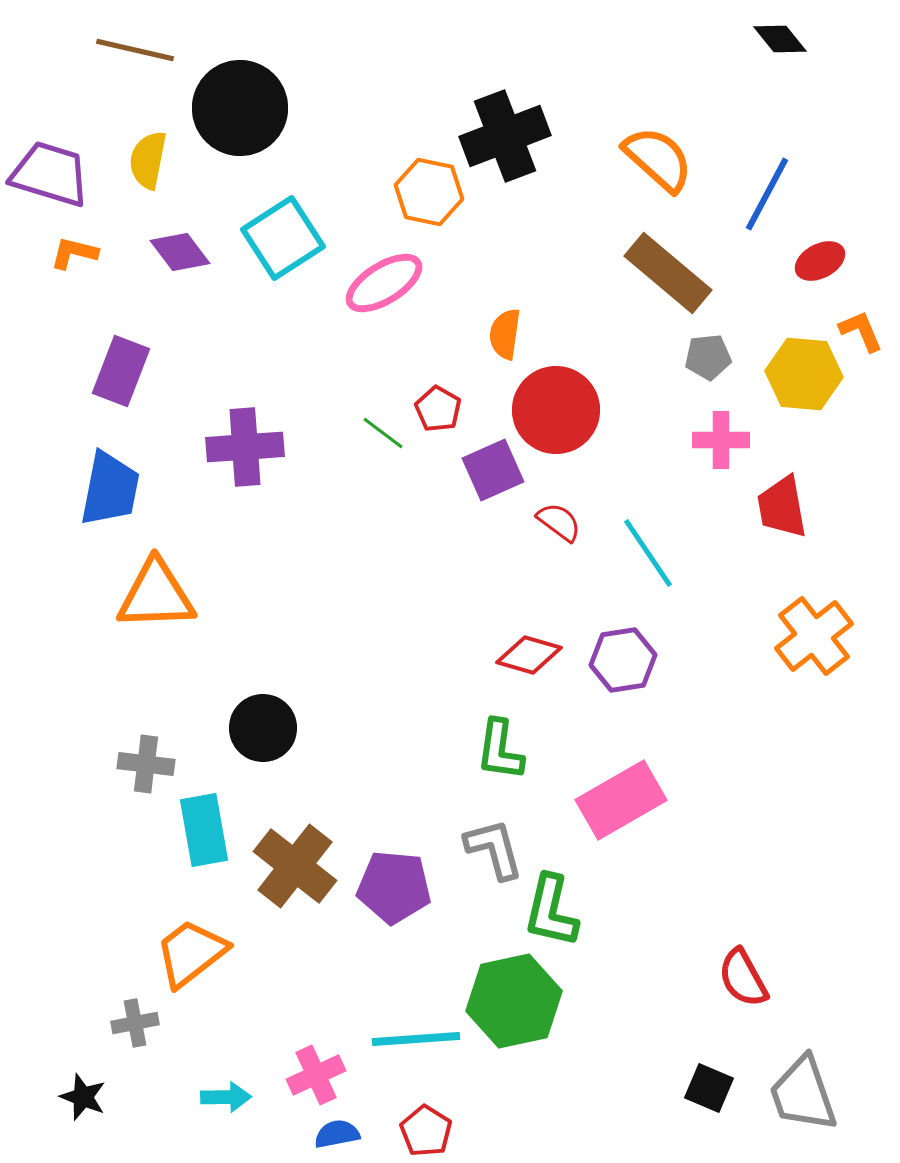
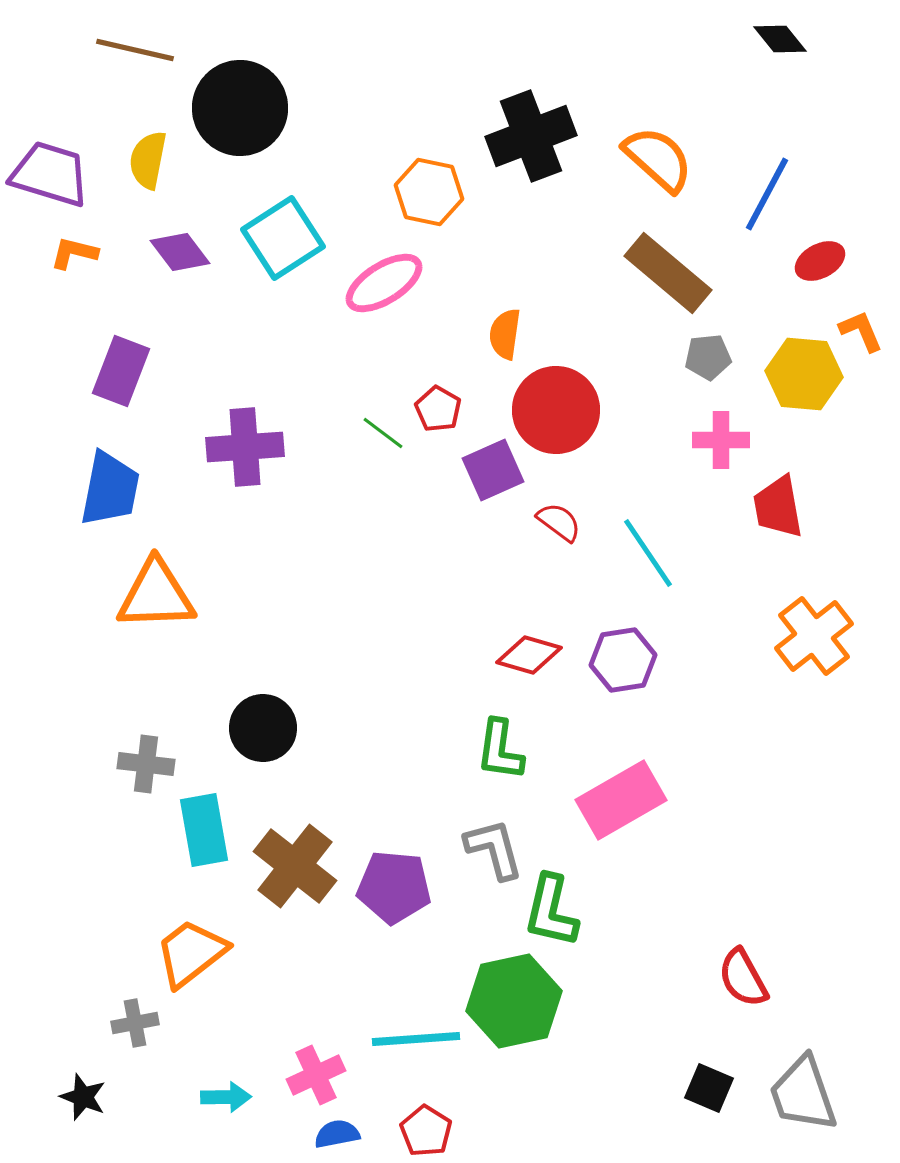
black cross at (505, 136): moved 26 px right
red trapezoid at (782, 507): moved 4 px left
